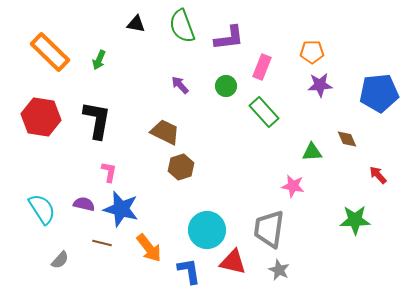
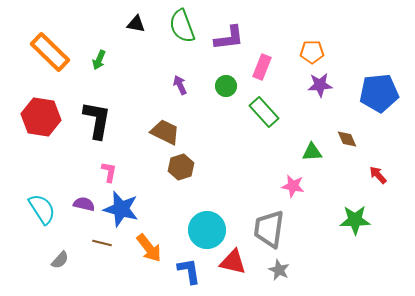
purple arrow: rotated 18 degrees clockwise
